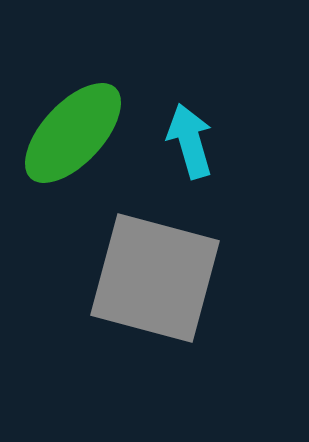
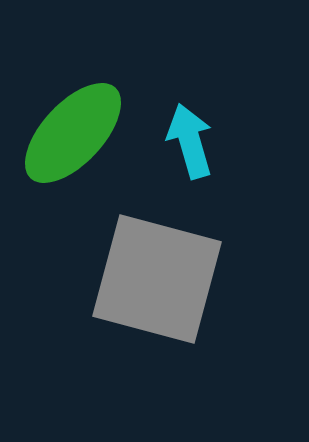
gray square: moved 2 px right, 1 px down
